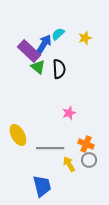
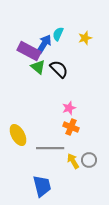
cyan semicircle: rotated 24 degrees counterclockwise
purple rectangle: rotated 15 degrees counterclockwise
black semicircle: rotated 42 degrees counterclockwise
pink star: moved 5 px up
orange cross: moved 15 px left, 17 px up
yellow arrow: moved 4 px right, 3 px up
